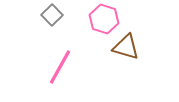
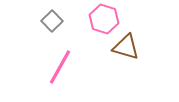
gray square: moved 6 px down
